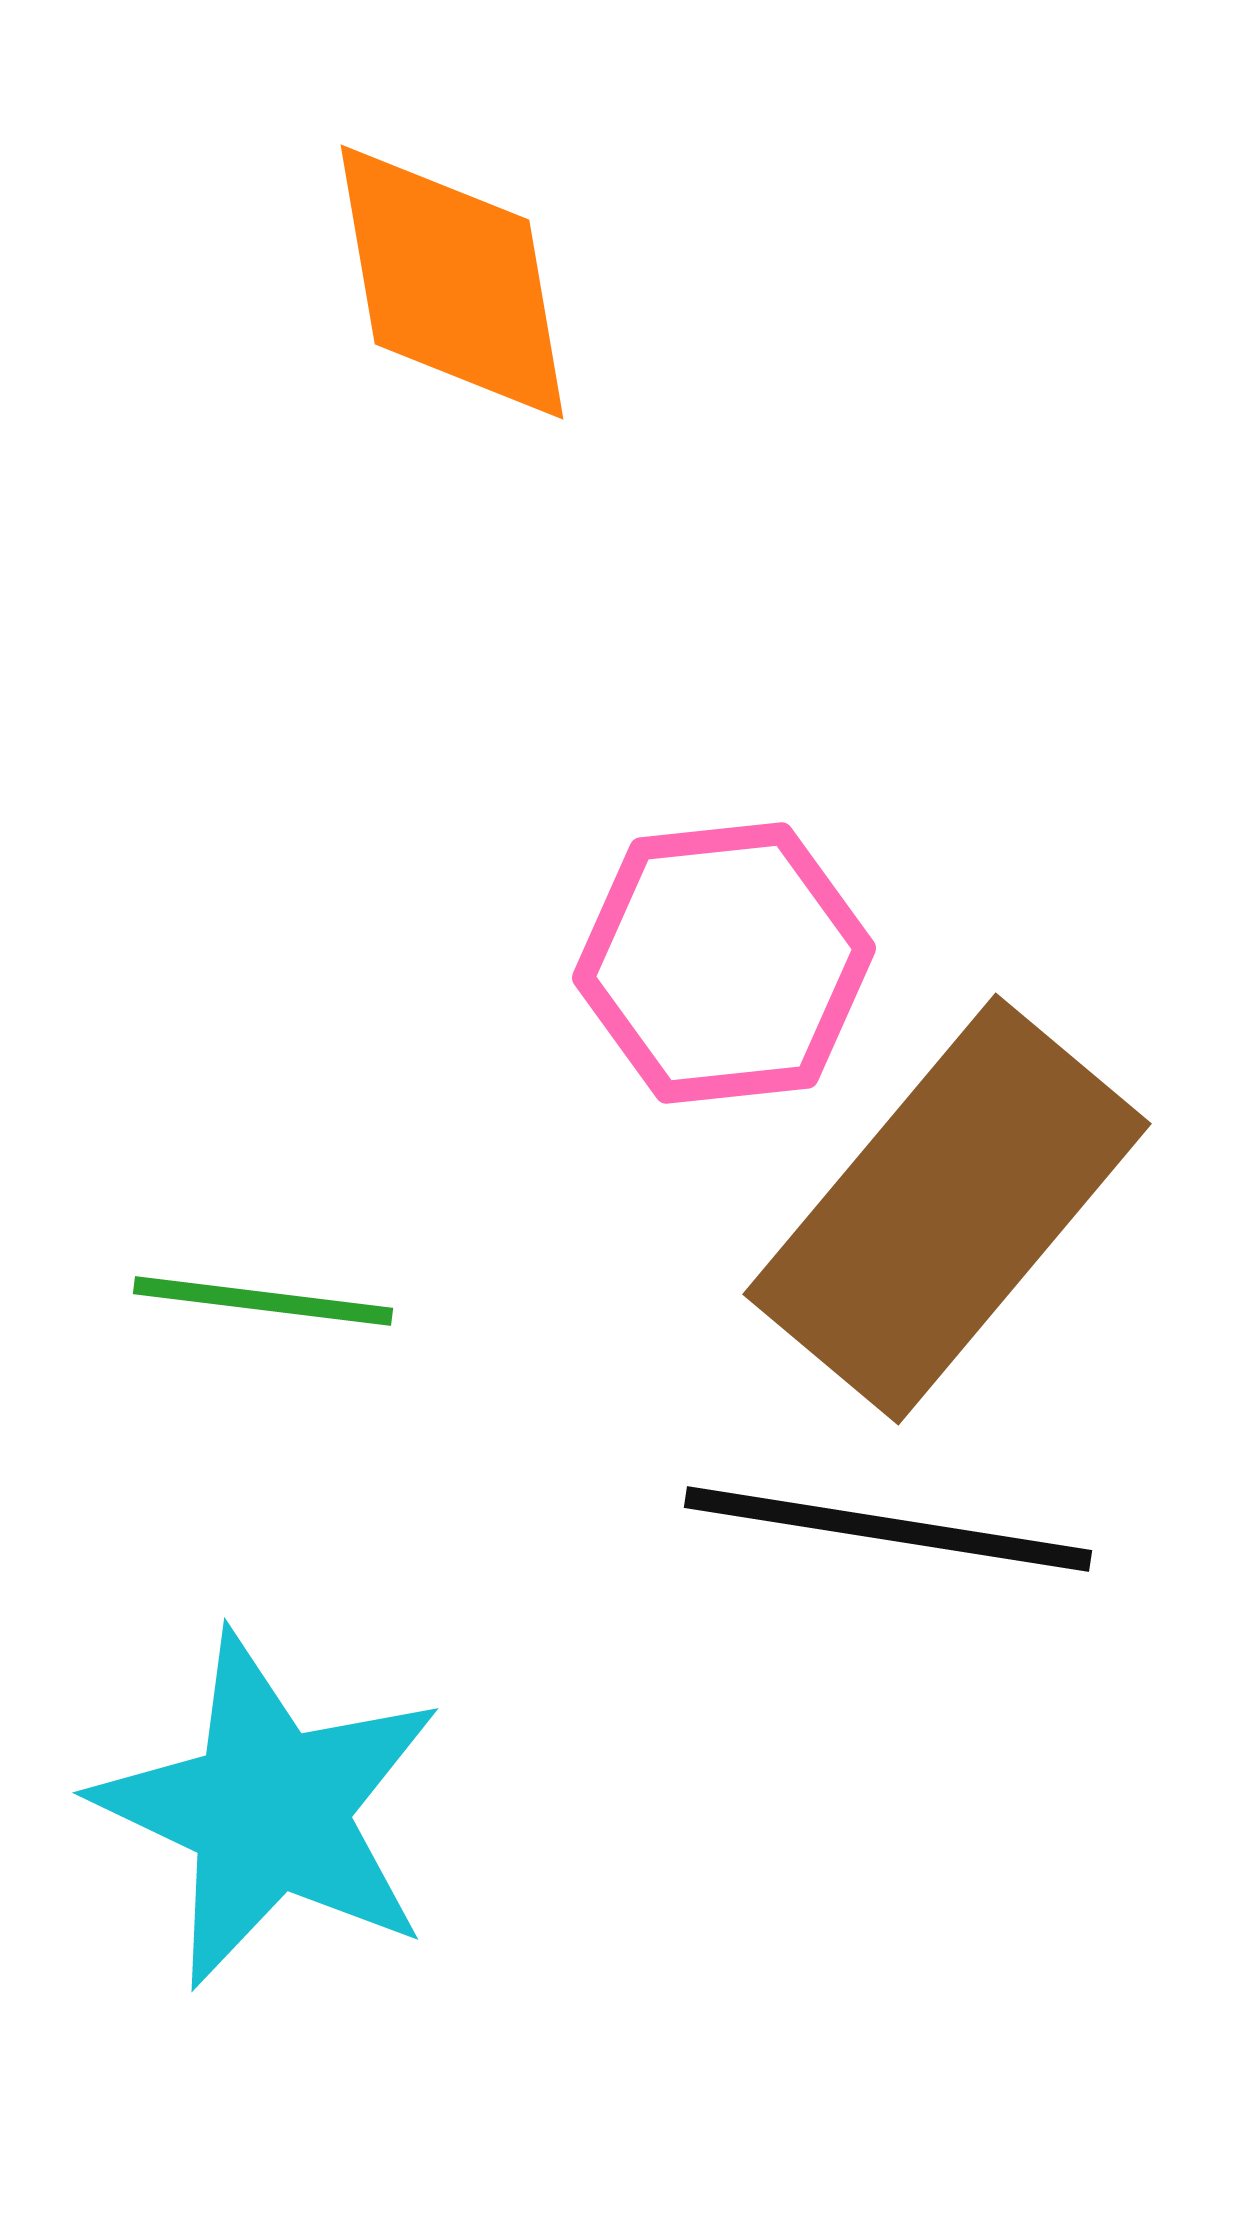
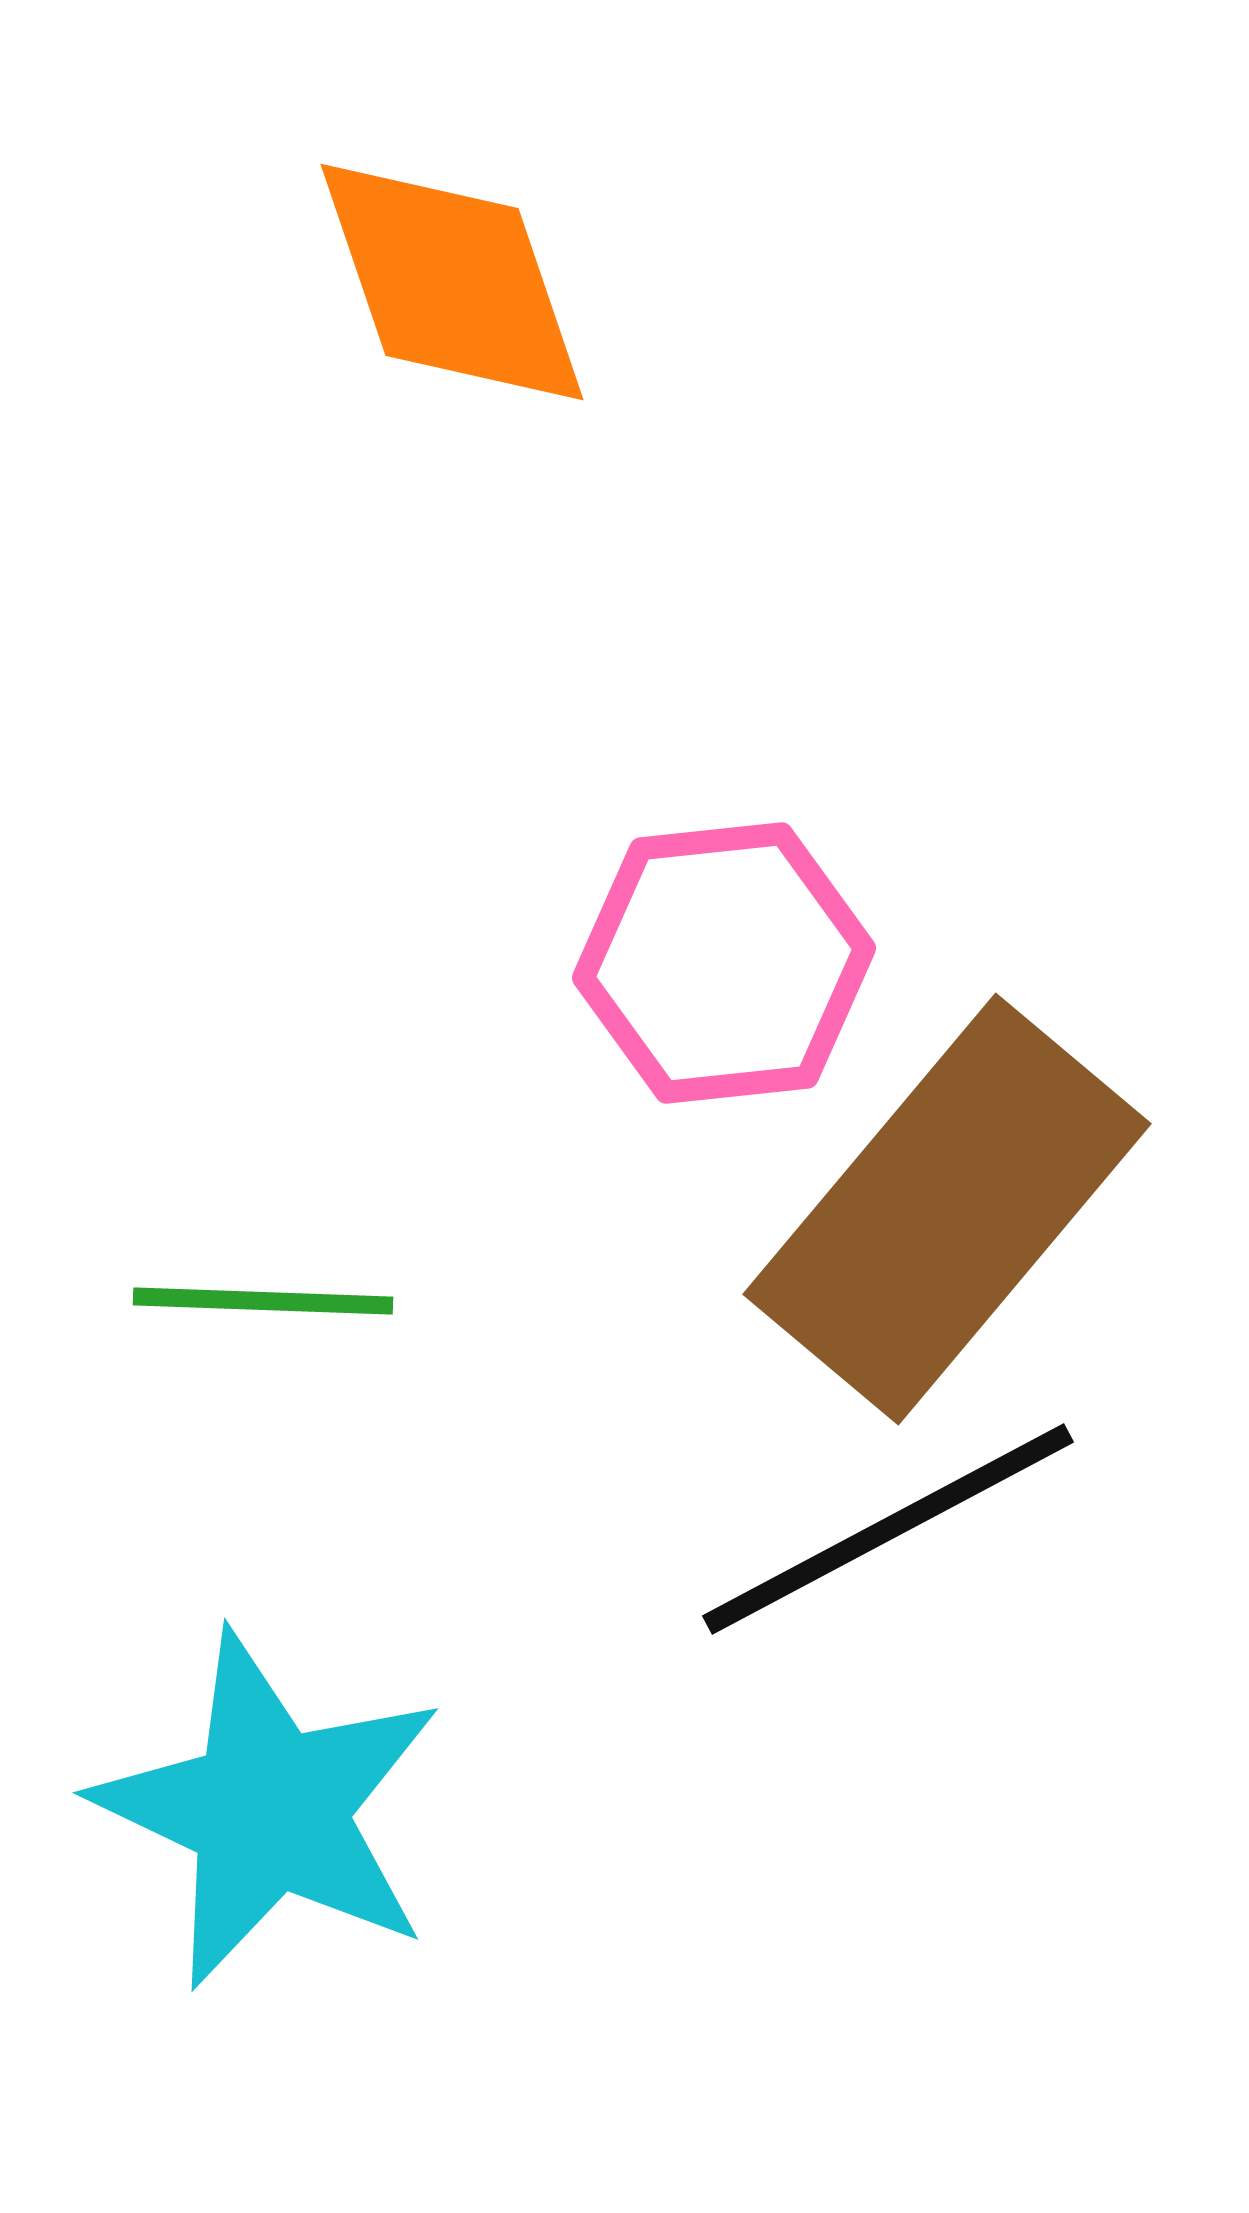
orange diamond: rotated 9 degrees counterclockwise
green line: rotated 5 degrees counterclockwise
black line: rotated 37 degrees counterclockwise
